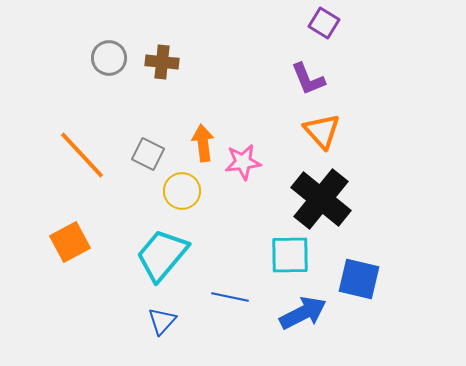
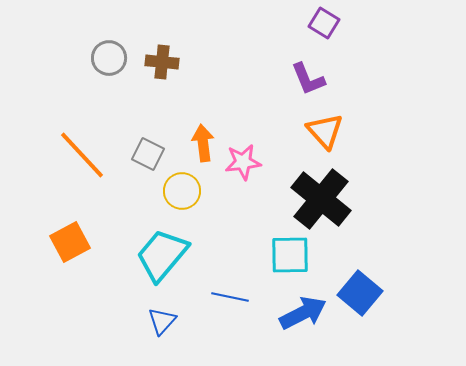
orange triangle: moved 3 px right
blue square: moved 1 px right, 14 px down; rotated 27 degrees clockwise
